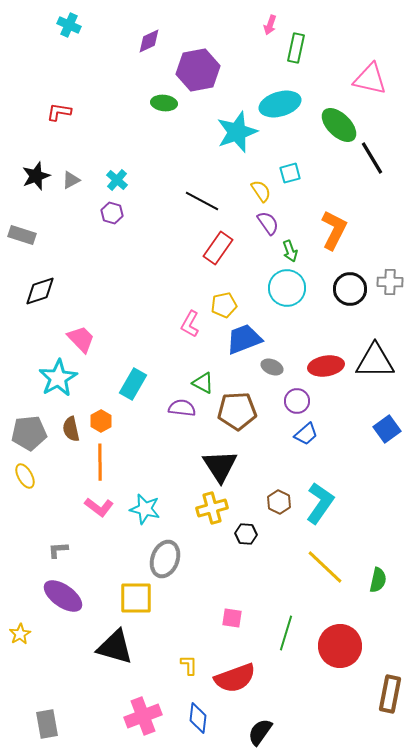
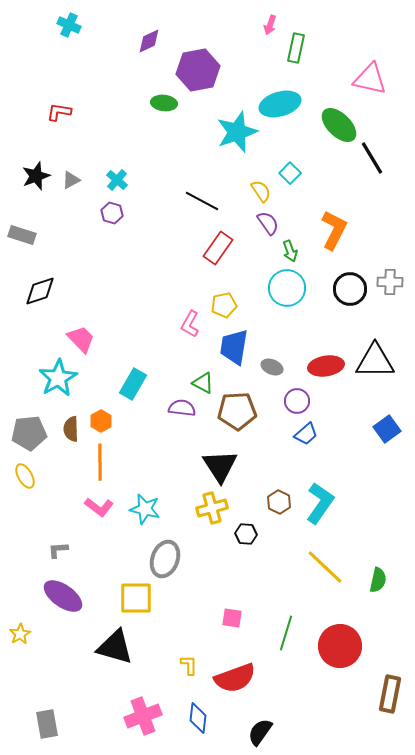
cyan square at (290, 173): rotated 30 degrees counterclockwise
blue trapezoid at (244, 339): moved 10 px left, 8 px down; rotated 60 degrees counterclockwise
brown semicircle at (71, 429): rotated 10 degrees clockwise
